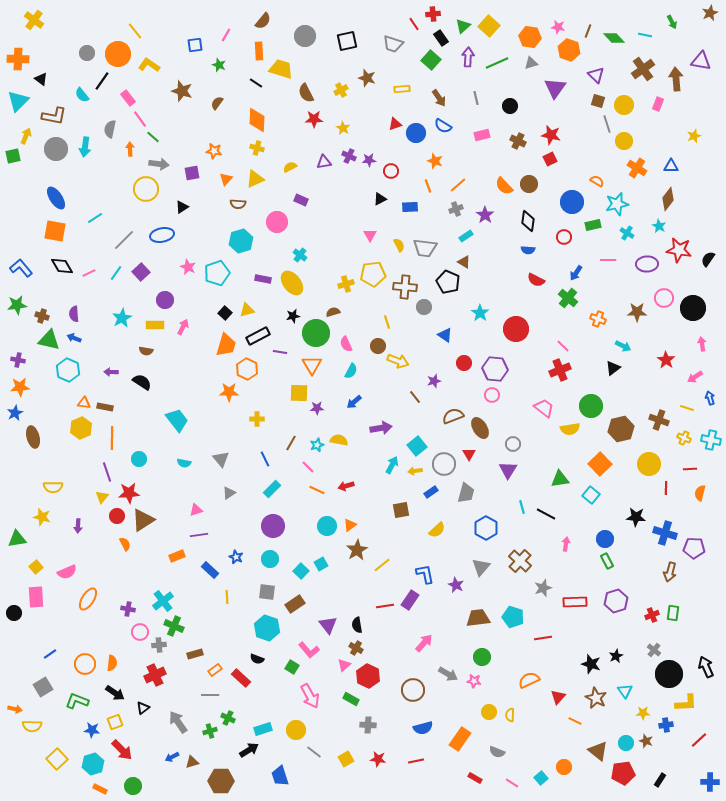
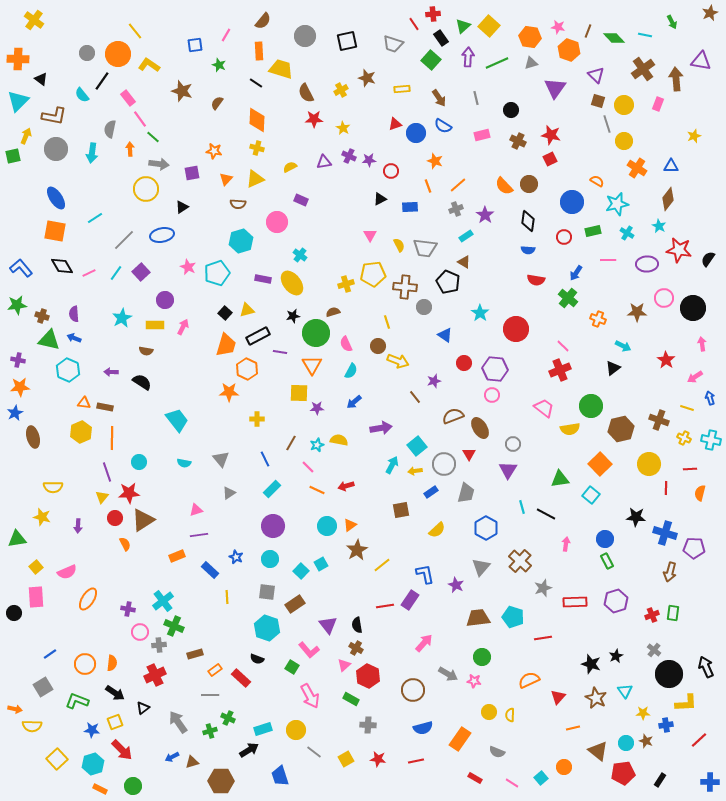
black circle at (510, 106): moved 1 px right, 4 px down
cyan arrow at (85, 147): moved 7 px right, 6 px down
green rectangle at (593, 225): moved 6 px down
red semicircle at (536, 280): rotated 18 degrees counterclockwise
yellow hexagon at (81, 428): moved 4 px down
cyan circle at (139, 459): moved 3 px down
red circle at (117, 516): moved 2 px left, 2 px down
orange line at (575, 721): moved 2 px left, 7 px down; rotated 40 degrees counterclockwise
